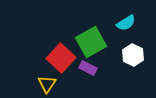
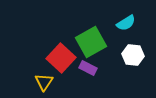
white hexagon: rotated 20 degrees counterclockwise
yellow triangle: moved 3 px left, 2 px up
